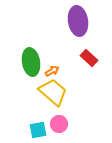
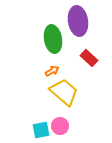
green ellipse: moved 22 px right, 23 px up
yellow trapezoid: moved 11 px right
pink circle: moved 1 px right, 2 px down
cyan square: moved 3 px right
